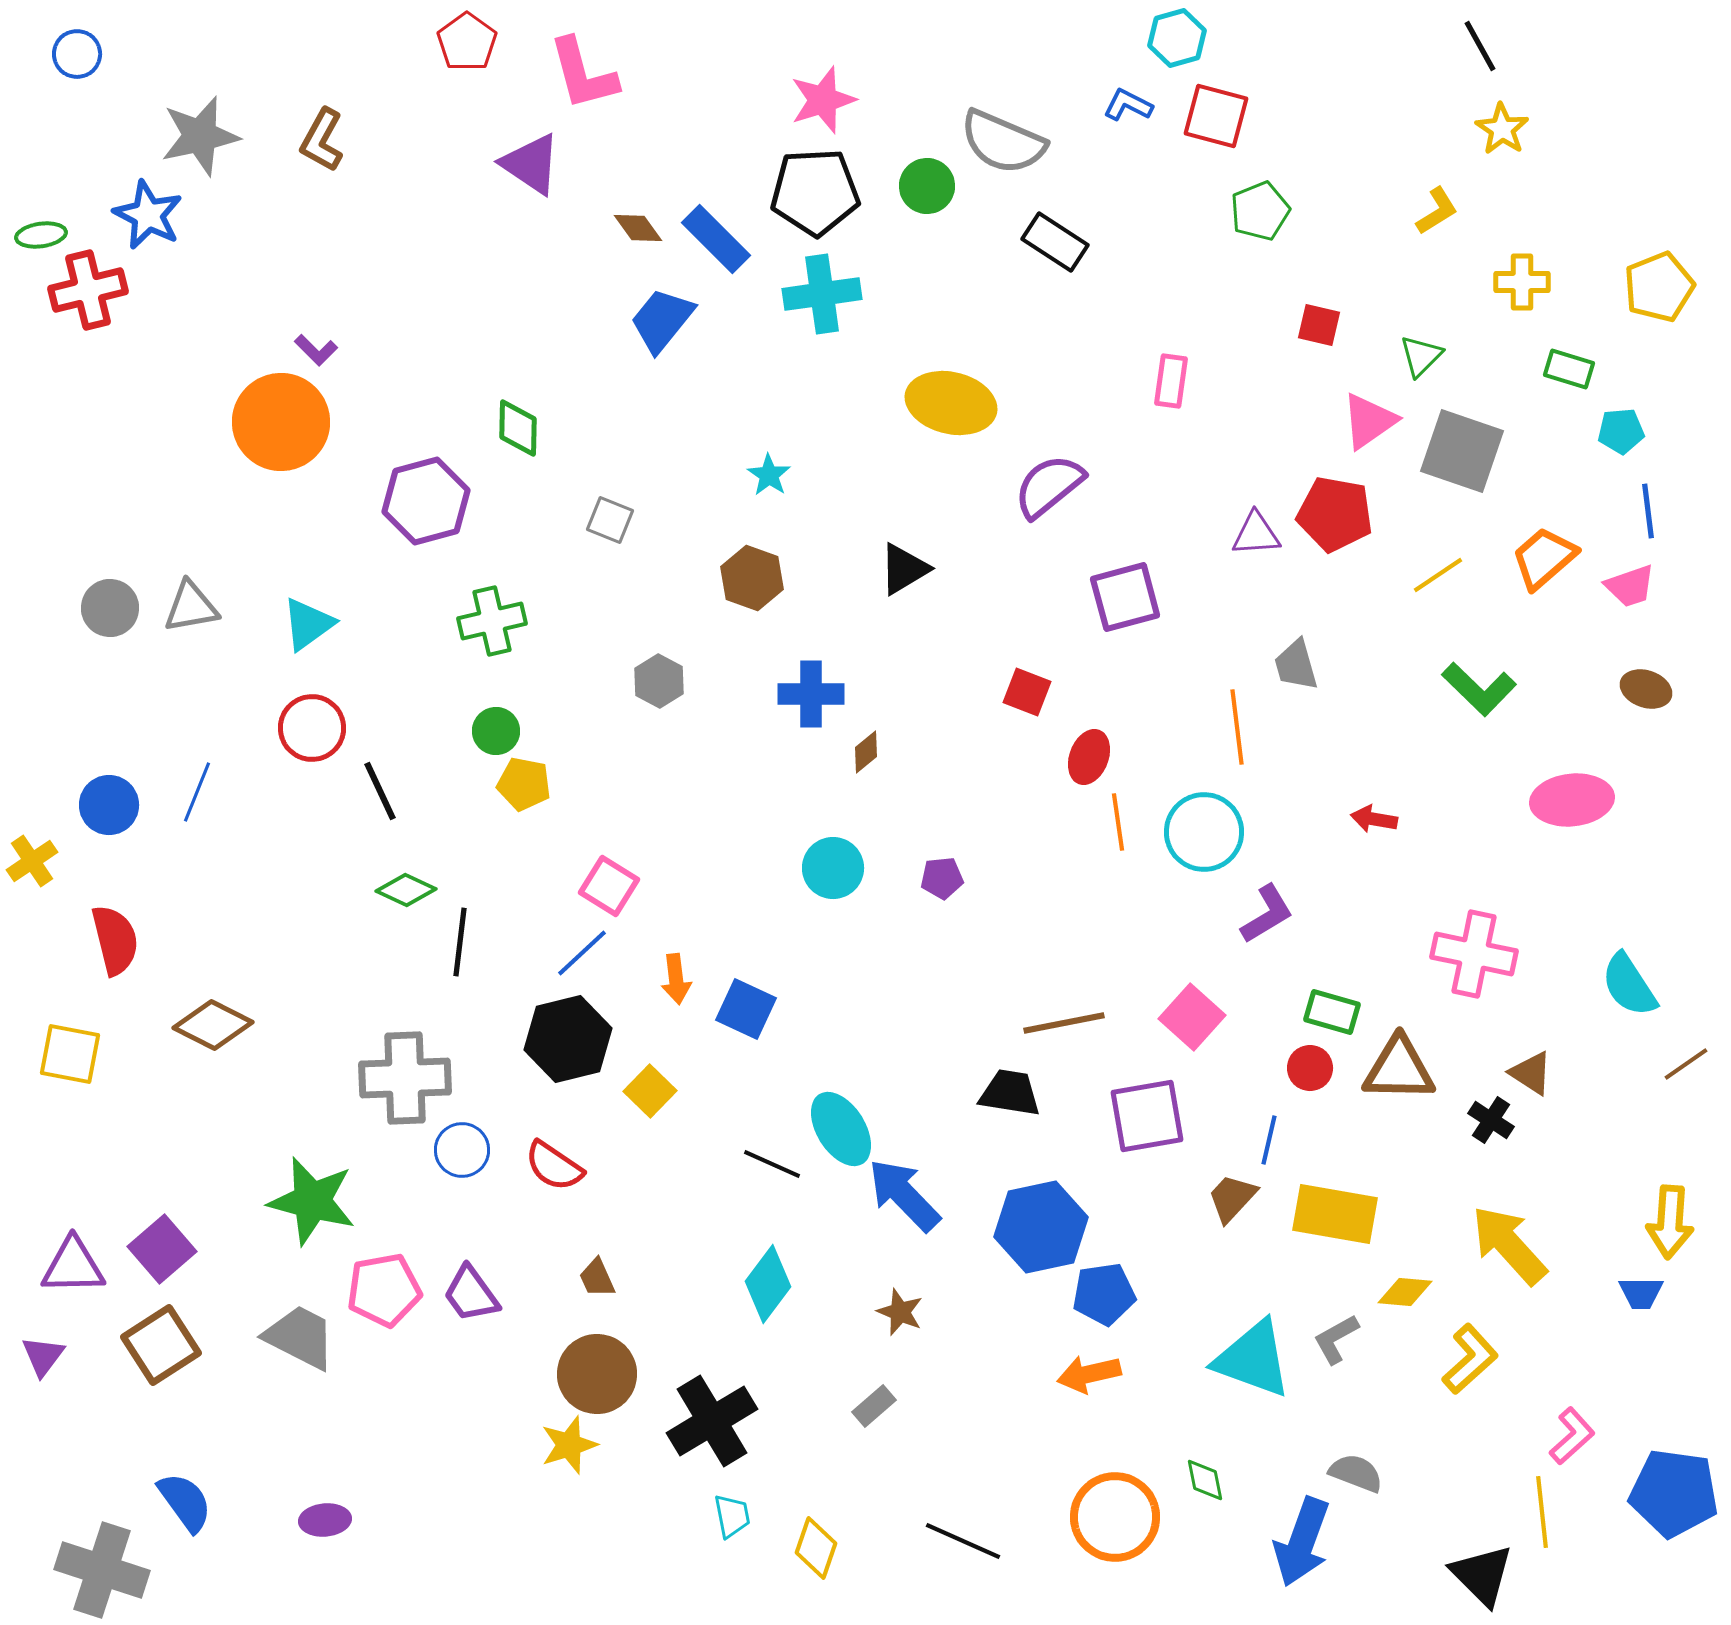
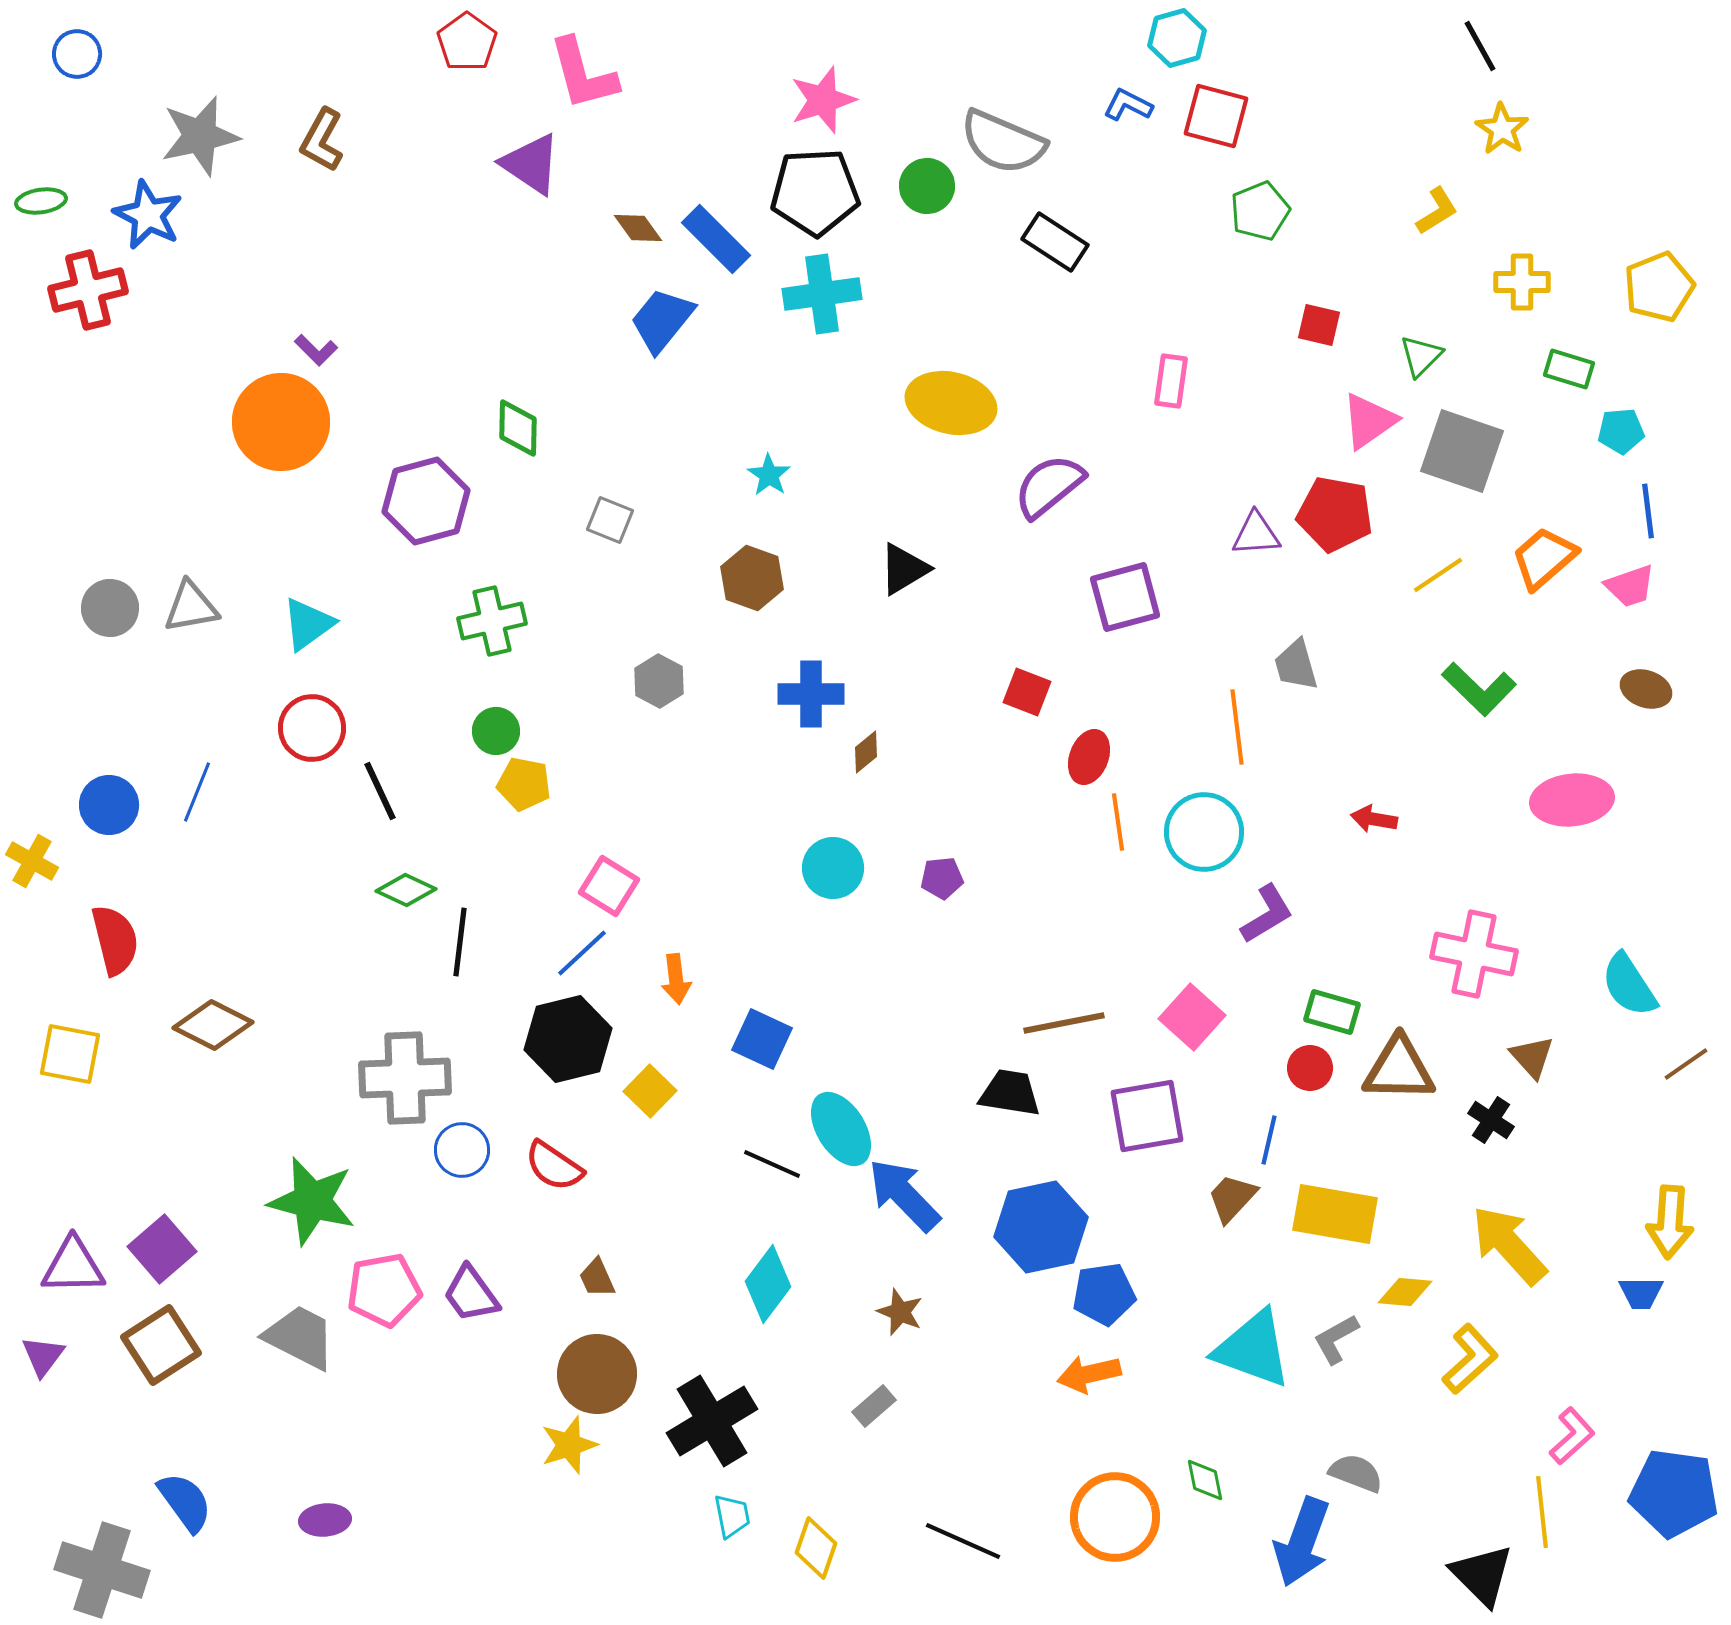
green ellipse at (41, 235): moved 34 px up
yellow cross at (32, 861): rotated 27 degrees counterclockwise
blue square at (746, 1009): moved 16 px right, 30 px down
brown triangle at (1531, 1073): moved 1 px right, 16 px up; rotated 15 degrees clockwise
cyan triangle at (1253, 1359): moved 10 px up
